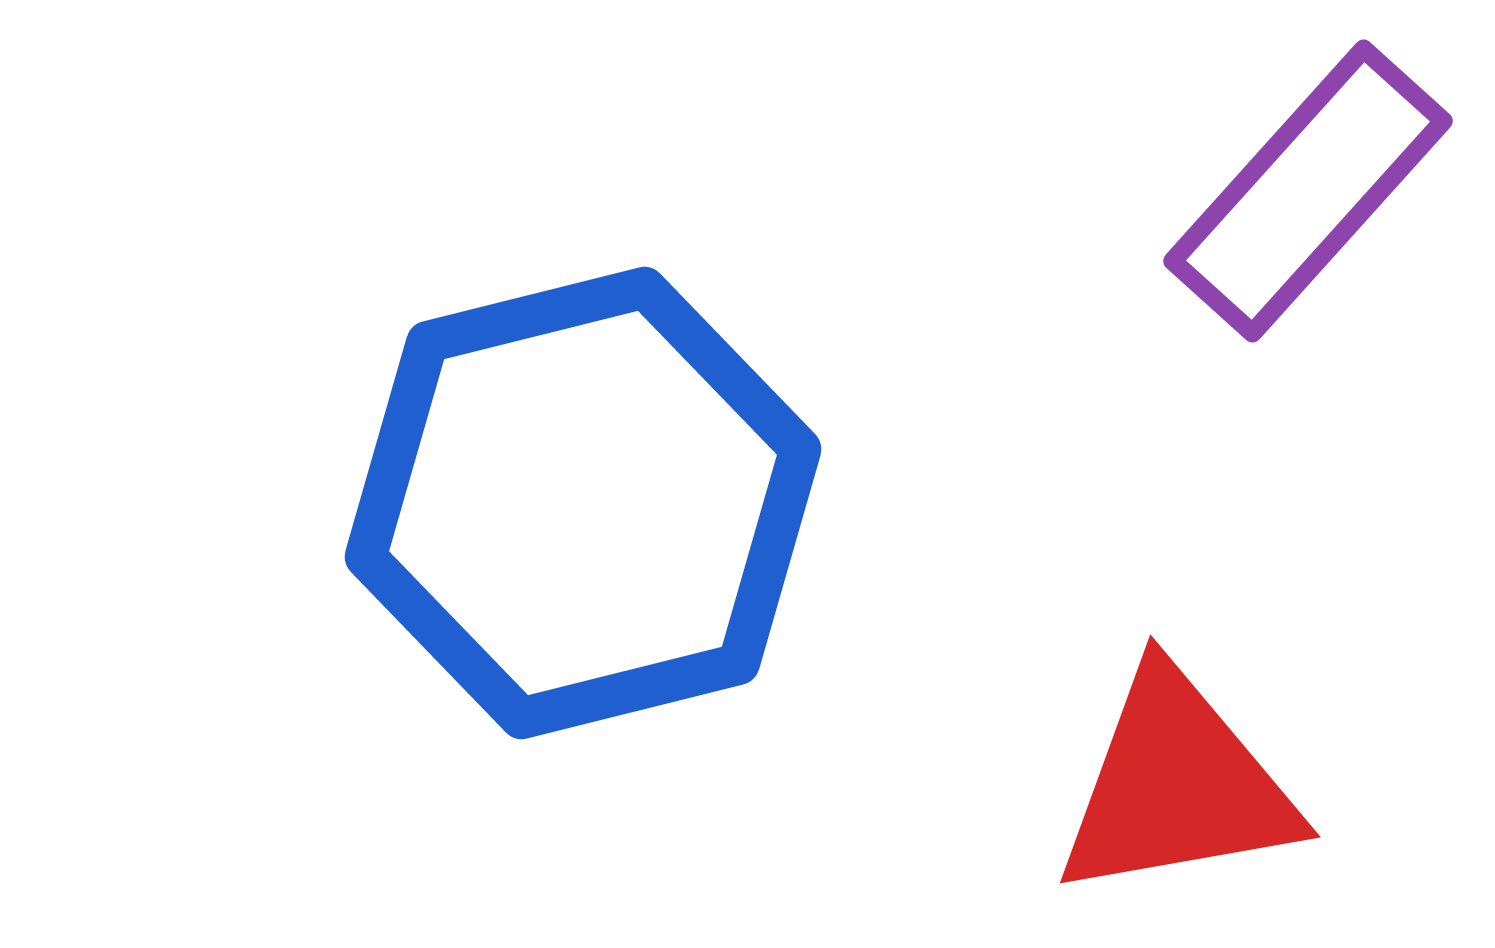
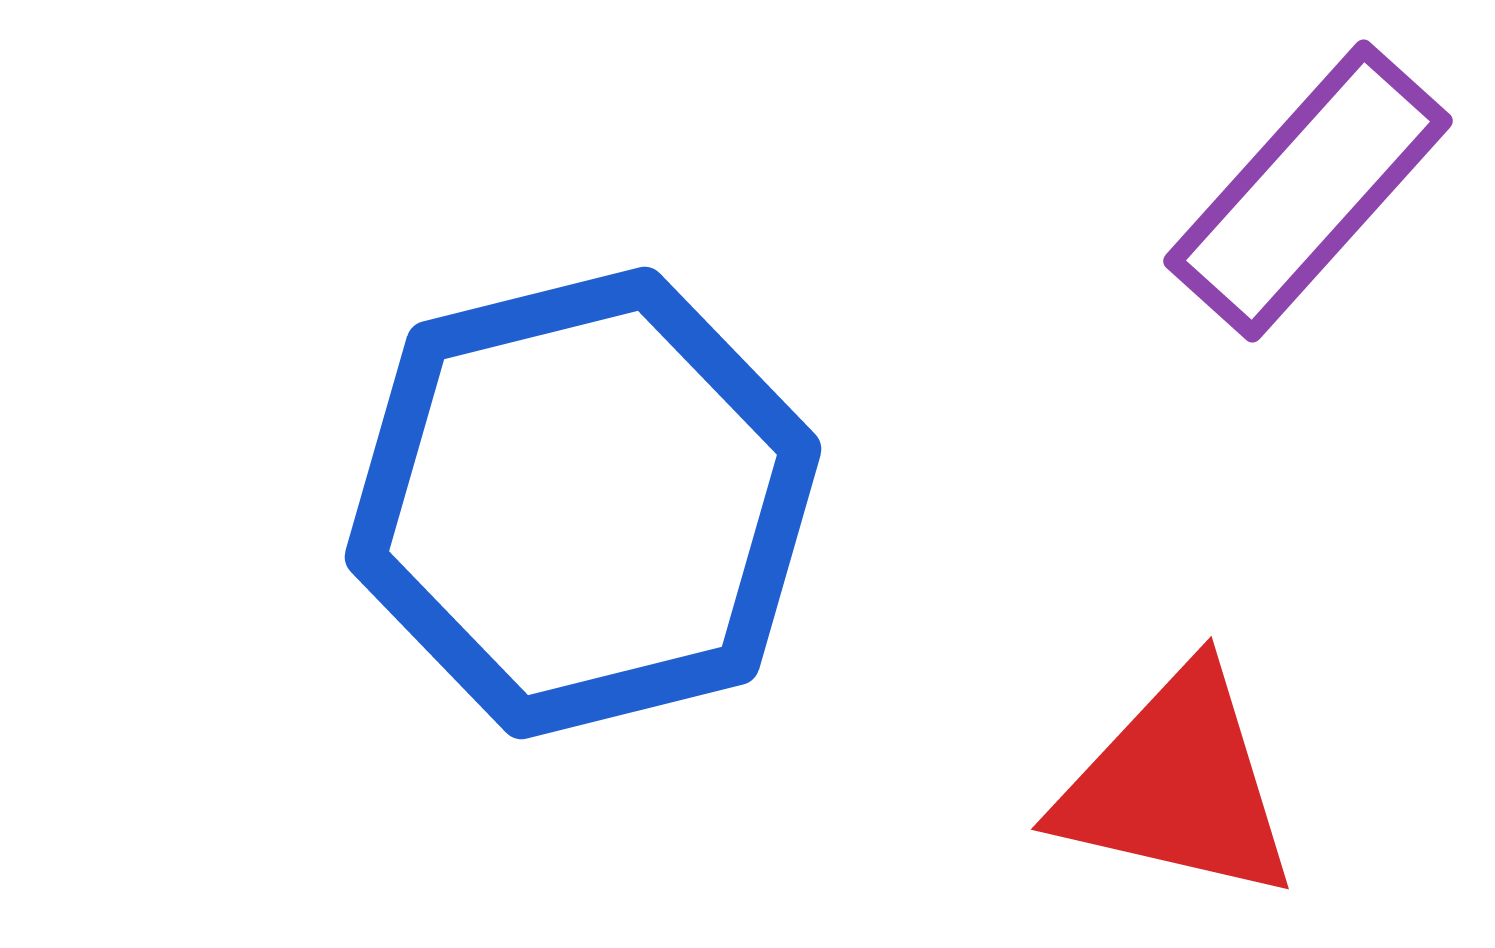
red triangle: rotated 23 degrees clockwise
